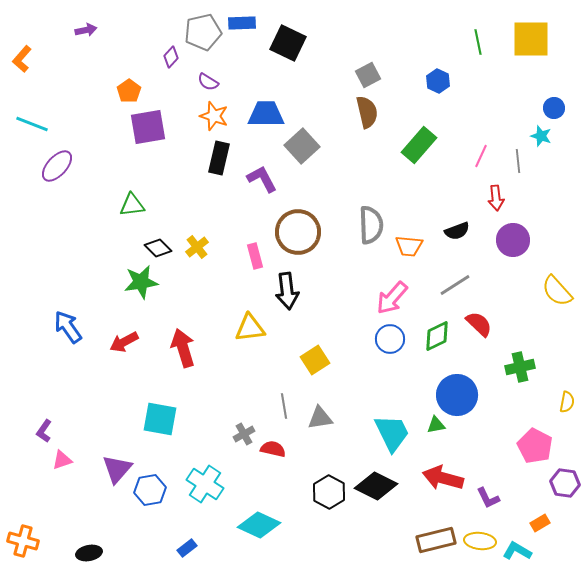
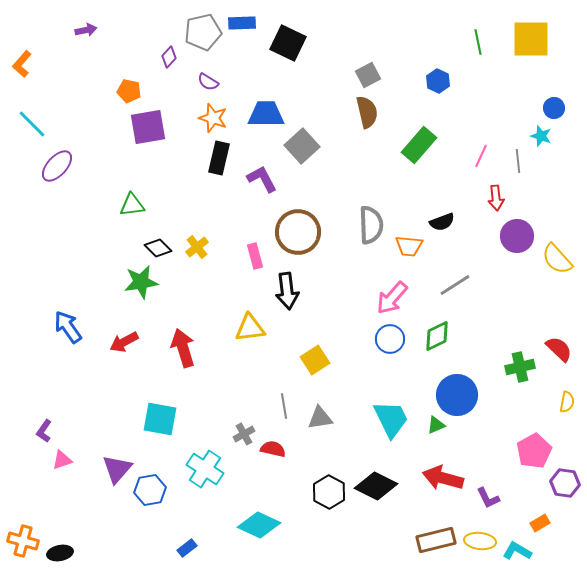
purple diamond at (171, 57): moved 2 px left
orange L-shape at (22, 59): moved 5 px down
orange pentagon at (129, 91): rotated 25 degrees counterclockwise
orange star at (214, 116): moved 1 px left, 2 px down
cyan line at (32, 124): rotated 24 degrees clockwise
black semicircle at (457, 231): moved 15 px left, 9 px up
purple circle at (513, 240): moved 4 px right, 4 px up
yellow semicircle at (557, 291): moved 32 px up
red semicircle at (479, 324): moved 80 px right, 25 px down
green triangle at (436, 425): rotated 12 degrees counterclockwise
cyan trapezoid at (392, 433): moved 1 px left, 14 px up
pink pentagon at (535, 446): moved 1 px left, 5 px down; rotated 16 degrees clockwise
cyan cross at (205, 484): moved 15 px up
black ellipse at (89, 553): moved 29 px left
